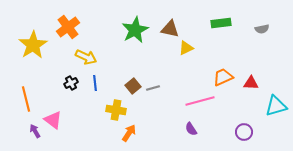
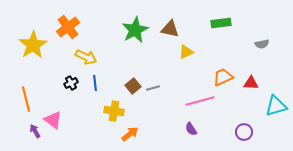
gray semicircle: moved 15 px down
yellow triangle: moved 4 px down
yellow cross: moved 2 px left, 1 px down
orange arrow: moved 1 px right, 1 px down; rotated 18 degrees clockwise
